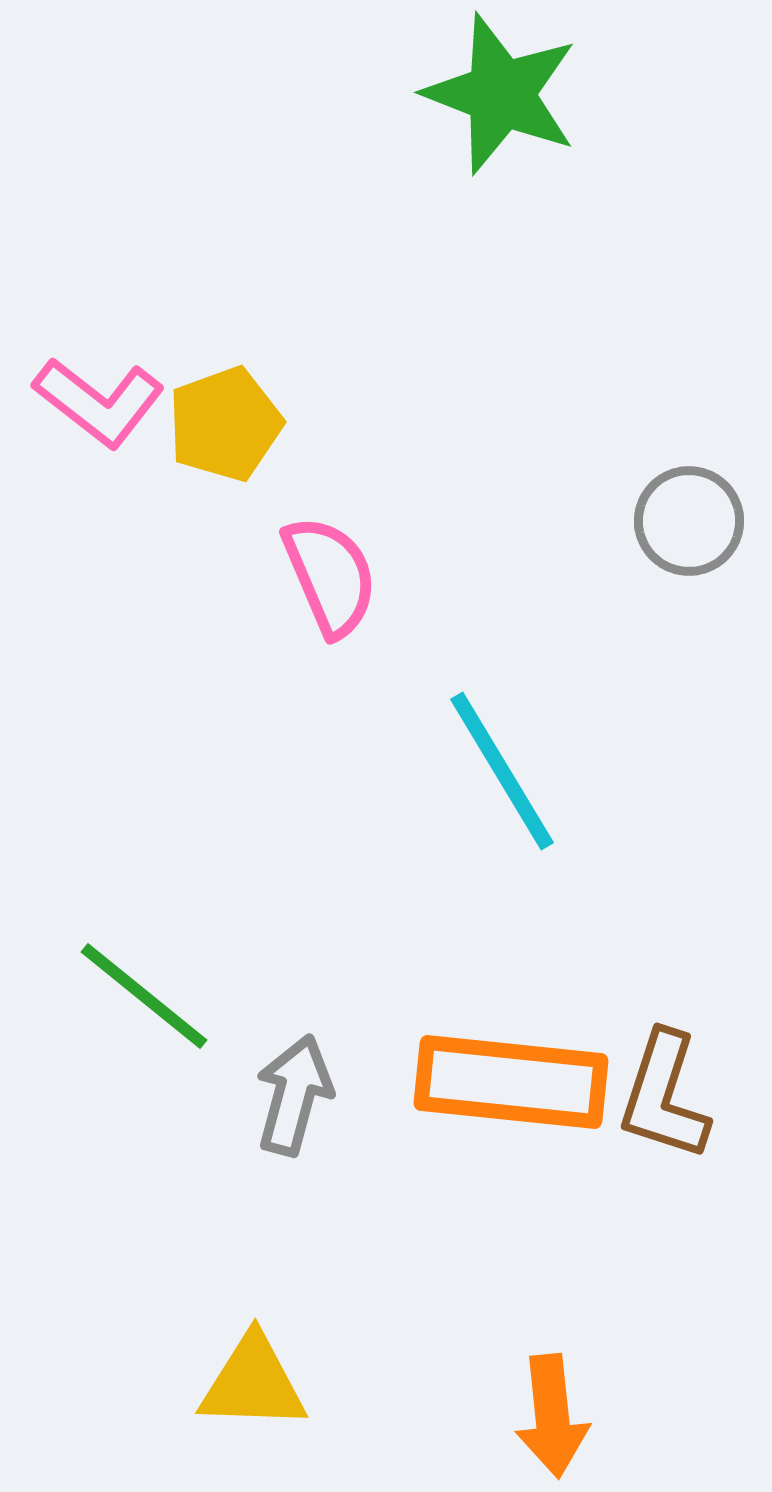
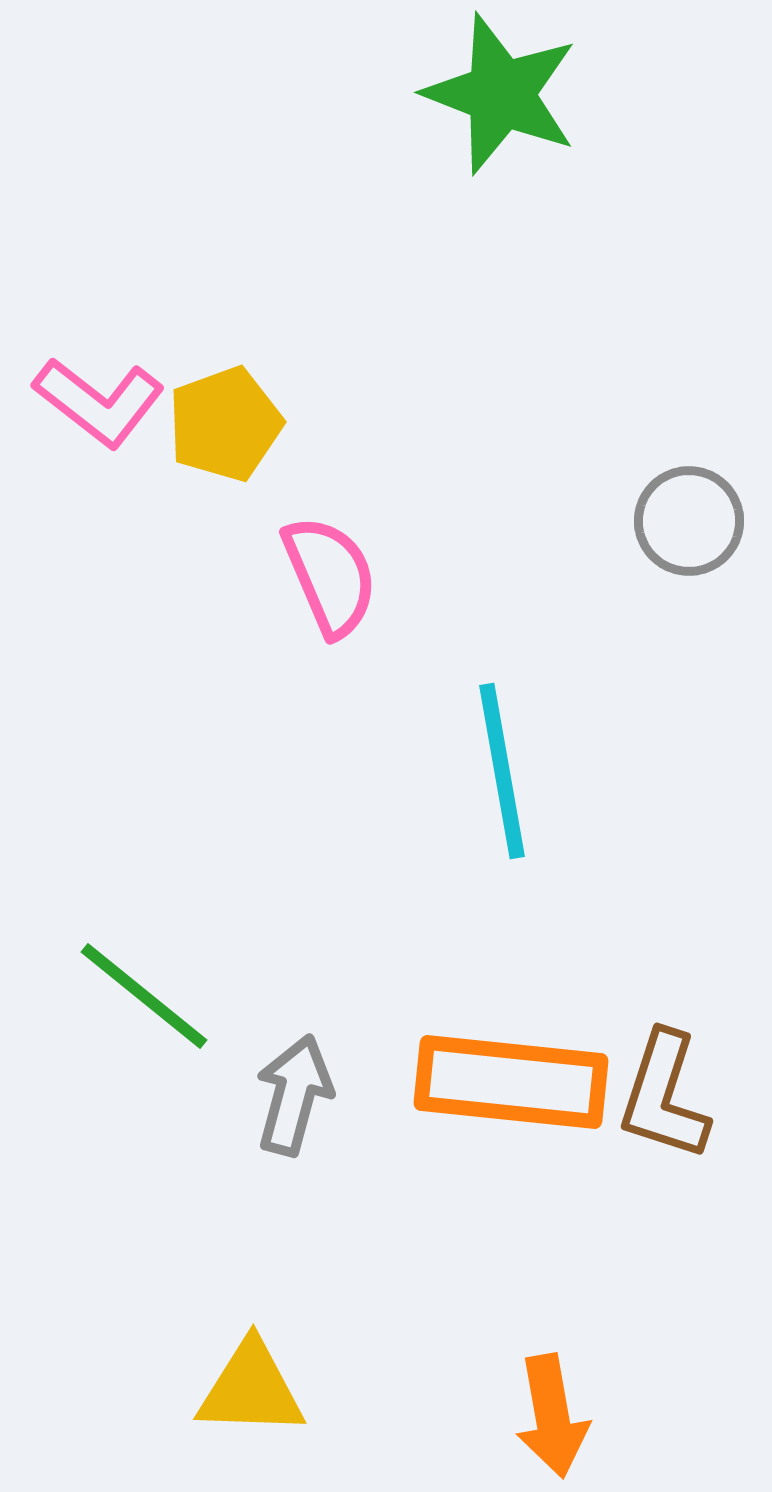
cyan line: rotated 21 degrees clockwise
yellow triangle: moved 2 px left, 6 px down
orange arrow: rotated 4 degrees counterclockwise
